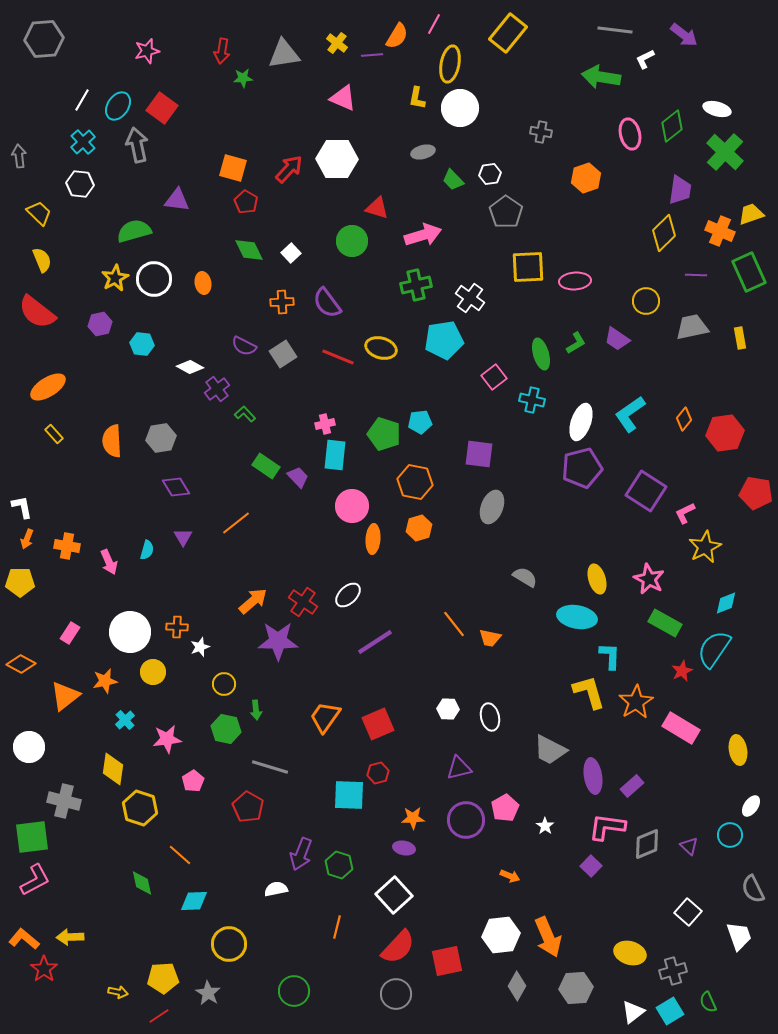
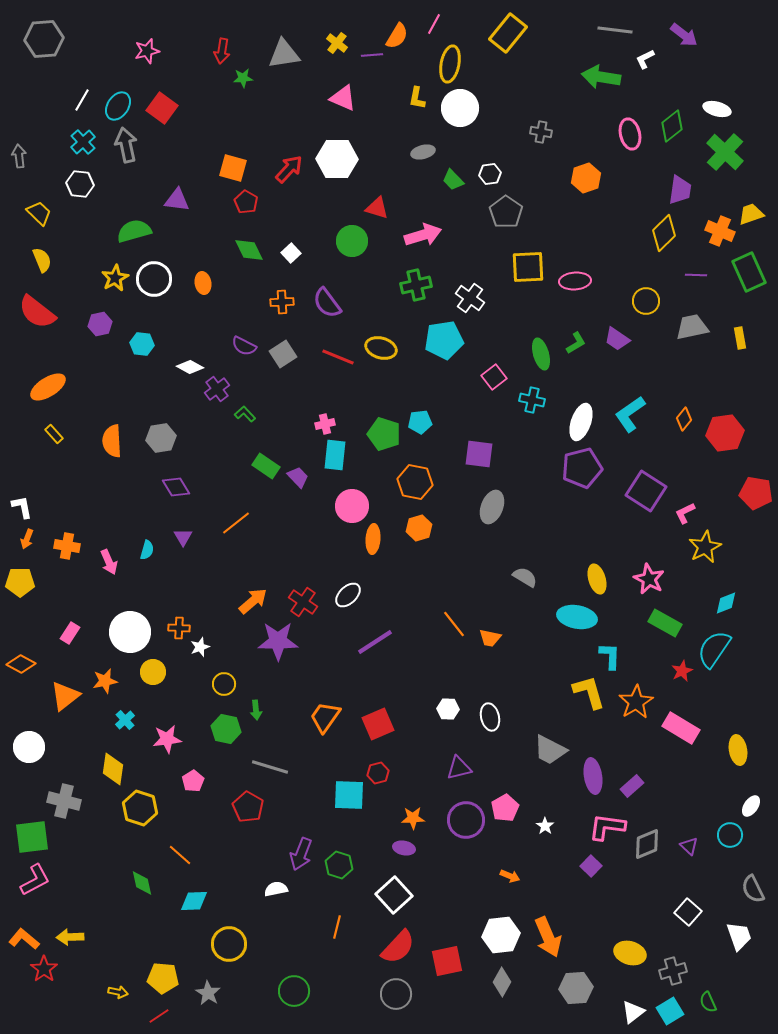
gray arrow at (137, 145): moved 11 px left
orange cross at (177, 627): moved 2 px right, 1 px down
yellow pentagon at (163, 978): rotated 8 degrees clockwise
gray diamond at (517, 986): moved 15 px left, 4 px up
